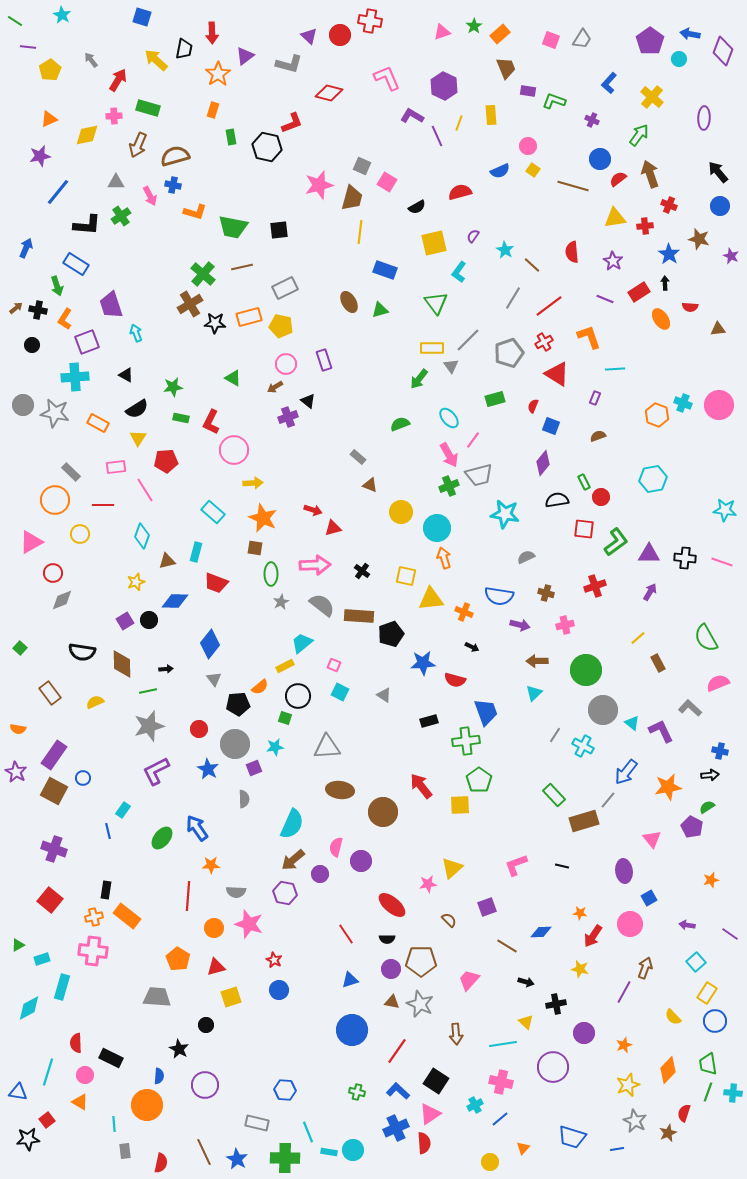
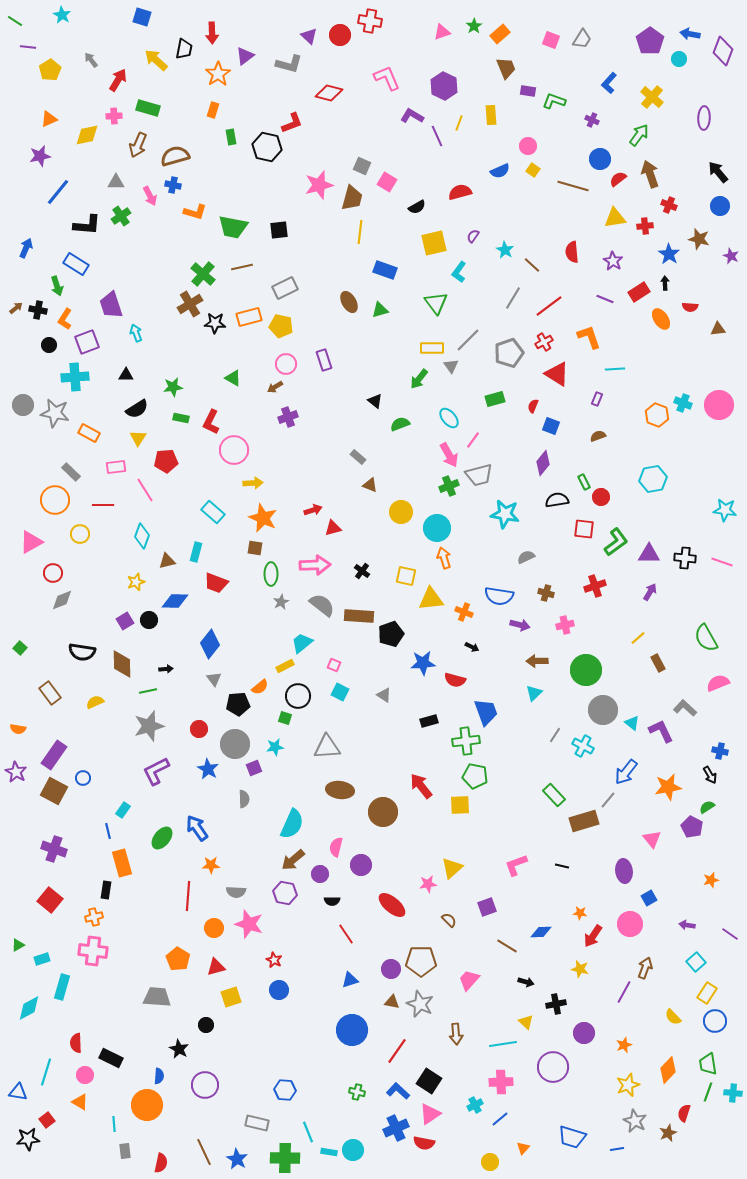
black circle at (32, 345): moved 17 px right
black triangle at (126, 375): rotated 28 degrees counterclockwise
purple rectangle at (595, 398): moved 2 px right, 1 px down
black triangle at (308, 401): moved 67 px right
orange rectangle at (98, 423): moved 9 px left, 10 px down
red arrow at (313, 510): rotated 36 degrees counterclockwise
gray L-shape at (690, 708): moved 5 px left
black arrow at (710, 775): rotated 66 degrees clockwise
green pentagon at (479, 780): moved 4 px left, 4 px up; rotated 25 degrees counterclockwise
purple circle at (361, 861): moved 4 px down
orange rectangle at (127, 916): moved 5 px left, 53 px up; rotated 36 degrees clockwise
black semicircle at (387, 939): moved 55 px left, 38 px up
cyan line at (48, 1072): moved 2 px left
black square at (436, 1081): moved 7 px left
pink cross at (501, 1082): rotated 15 degrees counterclockwise
red semicircle at (424, 1143): rotated 105 degrees clockwise
